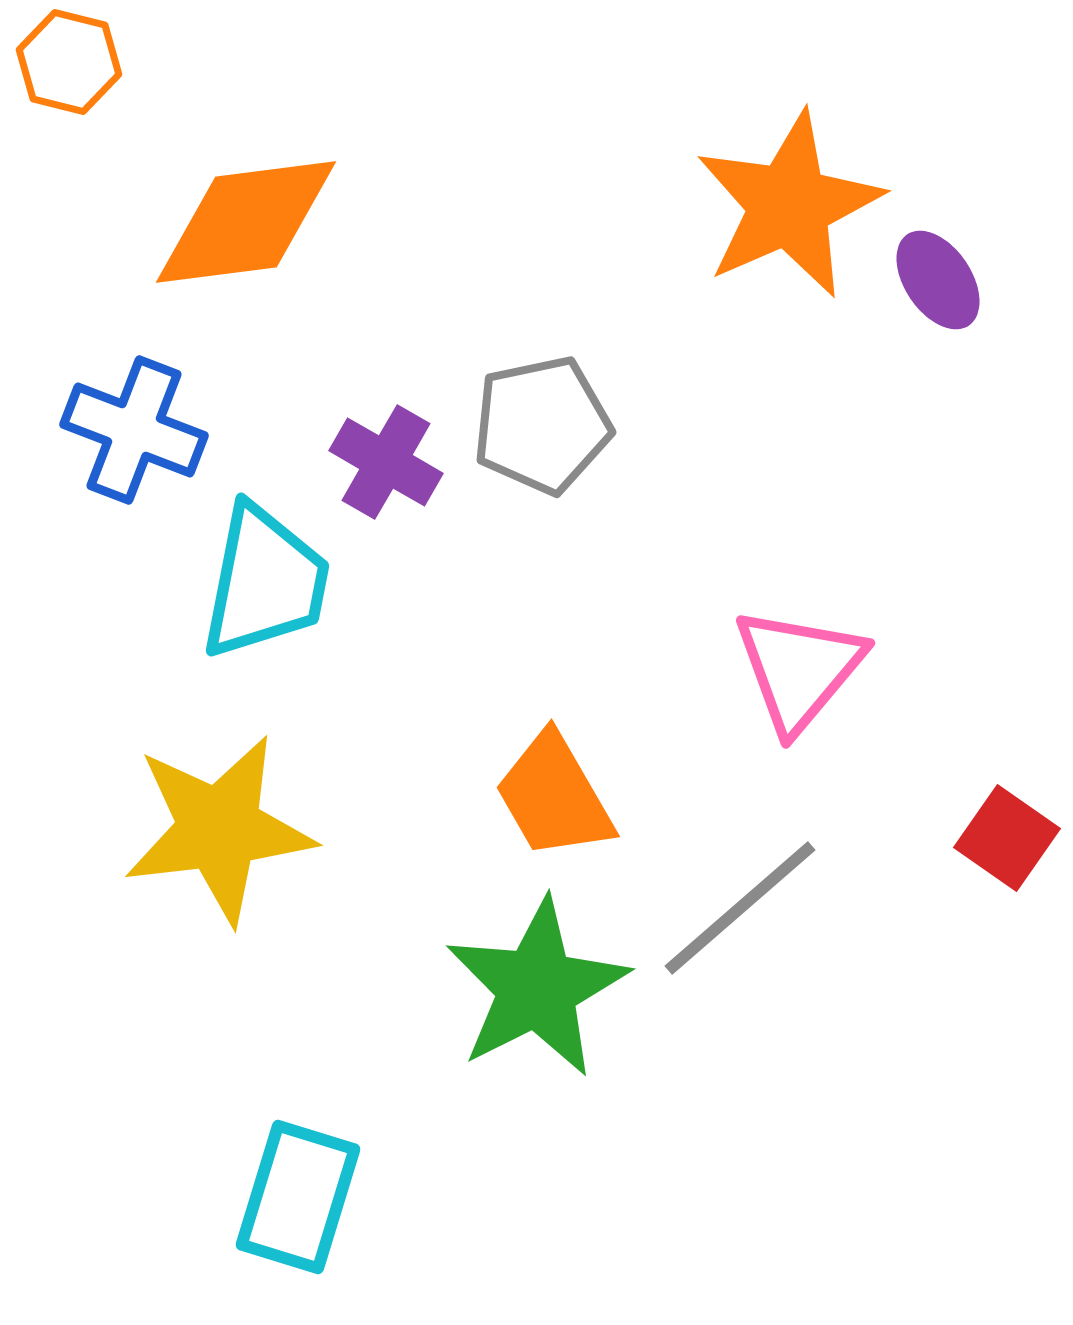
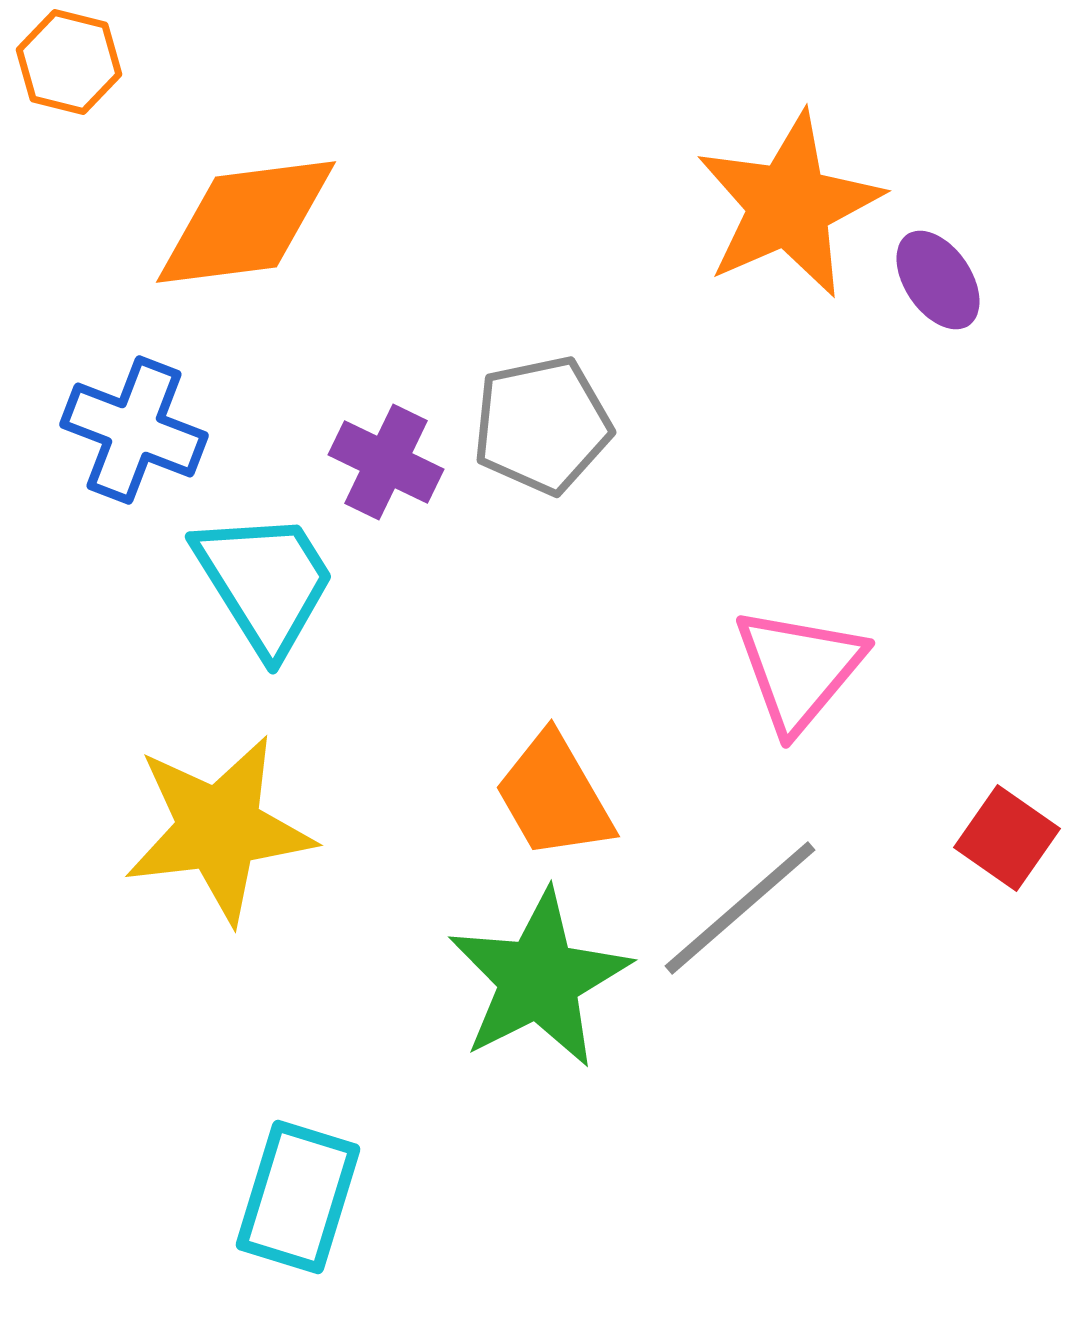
purple cross: rotated 4 degrees counterclockwise
cyan trapezoid: rotated 43 degrees counterclockwise
green star: moved 2 px right, 9 px up
